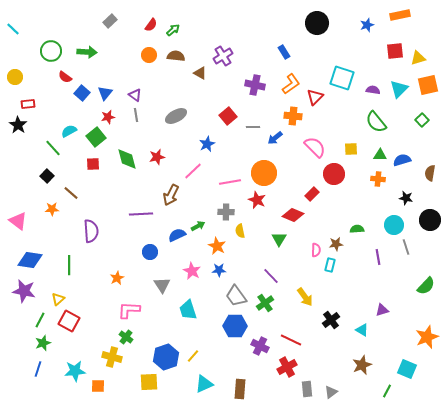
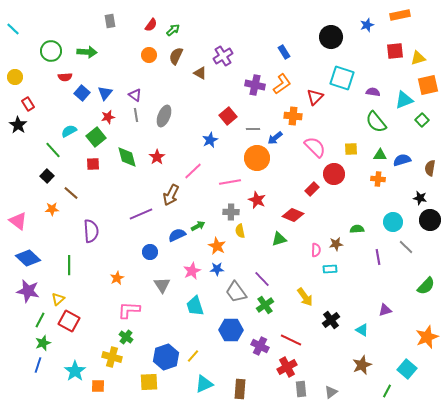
gray rectangle at (110, 21): rotated 56 degrees counterclockwise
black circle at (317, 23): moved 14 px right, 14 px down
brown semicircle at (176, 56): rotated 72 degrees counterclockwise
red semicircle at (65, 77): rotated 40 degrees counterclockwise
orange L-shape at (291, 84): moved 9 px left
cyan triangle at (399, 89): moved 5 px right, 11 px down; rotated 24 degrees clockwise
purple semicircle at (373, 90): moved 2 px down
red rectangle at (28, 104): rotated 64 degrees clockwise
gray ellipse at (176, 116): moved 12 px left; rotated 40 degrees counterclockwise
gray line at (253, 127): moved 2 px down
blue star at (207, 144): moved 3 px right, 4 px up
green line at (53, 148): moved 2 px down
red star at (157, 157): rotated 21 degrees counterclockwise
green diamond at (127, 159): moved 2 px up
orange circle at (264, 173): moved 7 px left, 15 px up
brown semicircle at (430, 173): moved 5 px up
red rectangle at (312, 194): moved 5 px up
black star at (406, 198): moved 14 px right
gray cross at (226, 212): moved 5 px right
purple line at (141, 214): rotated 20 degrees counterclockwise
cyan circle at (394, 225): moved 1 px left, 3 px up
green triangle at (279, 239): rotated 42 degrees clockwise
gray line at (406, 247): rotated 28 degrees counterclockwise
blue diamond at (30, 260): moved 2 px left, 2 px up; rotated 35 degrees clockwise
cyan rectangle at (330, 265): moved 4 px down; rotated 72 degrees clockwise
blue star at (219, 270): moved 2 px left, 1 px up
pink star at (192, 271): rotated 18 degrees clockwise
purple line at (271, 276): moved 9 px left, 3 px down
purple star at (24, 291): moved 4 px right
gray trapezoid at (236, 296): moved 4 px up
green cross at (265, 303): moved 2 px down
cyan trapezoid at (188, 310): moved 7 px right, 4 px up
purple triangle at (382, 310): moved 3 px right
blue hexagon at (235, 326): moved 4 px left, 4 px down
blue line at (38, 369): moved 4 px up
cyan square at (407, 369): rotated 18 degrees clockwise
cyan star at (75, 371): rotated 30 degrees counterclockwise
gray rectangle at (307, 389): moved 6 px left
